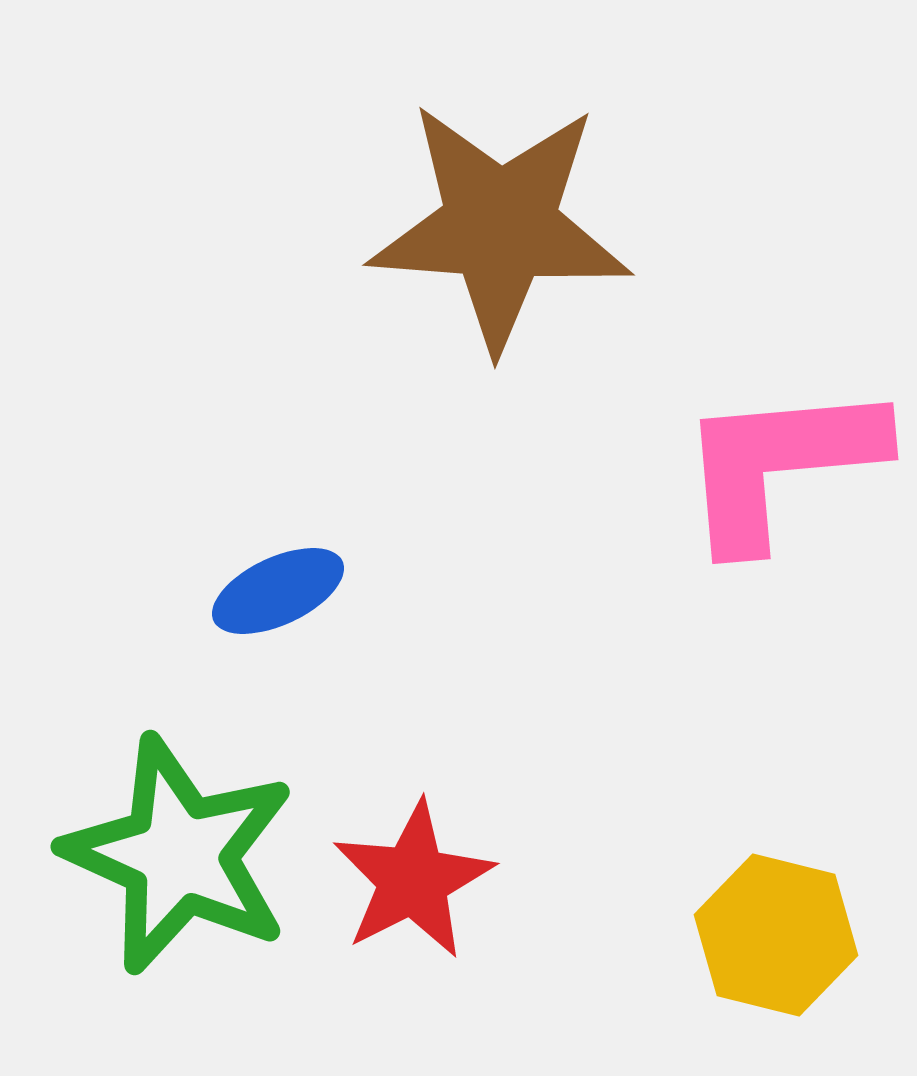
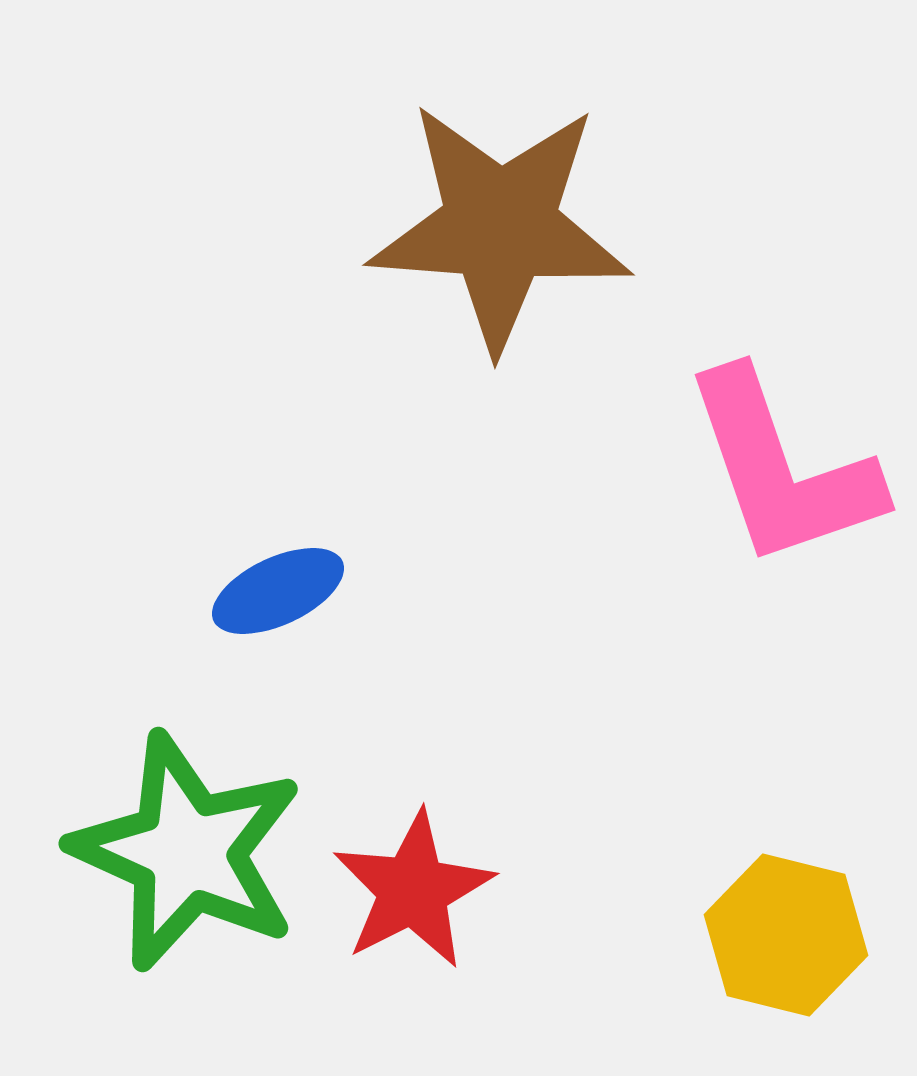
pink L-shape: moved 2 px right, 5 px down; rotated 104 degrees counterclockwise
green star: moved 8 px right, 3 px up
red star: moved 10 px down
yellow hexagon: moved 10 px right
